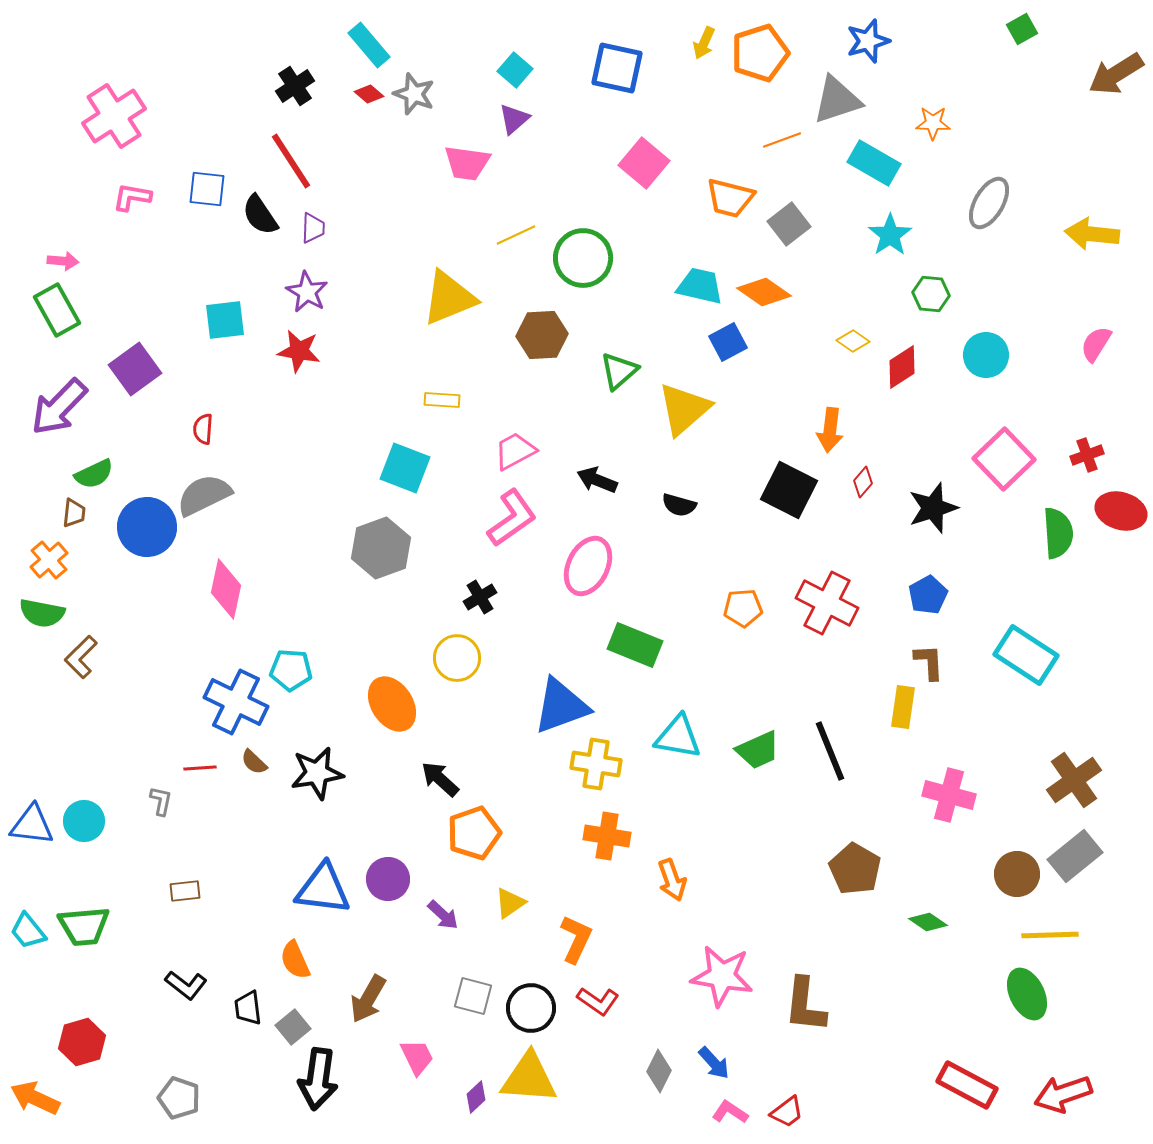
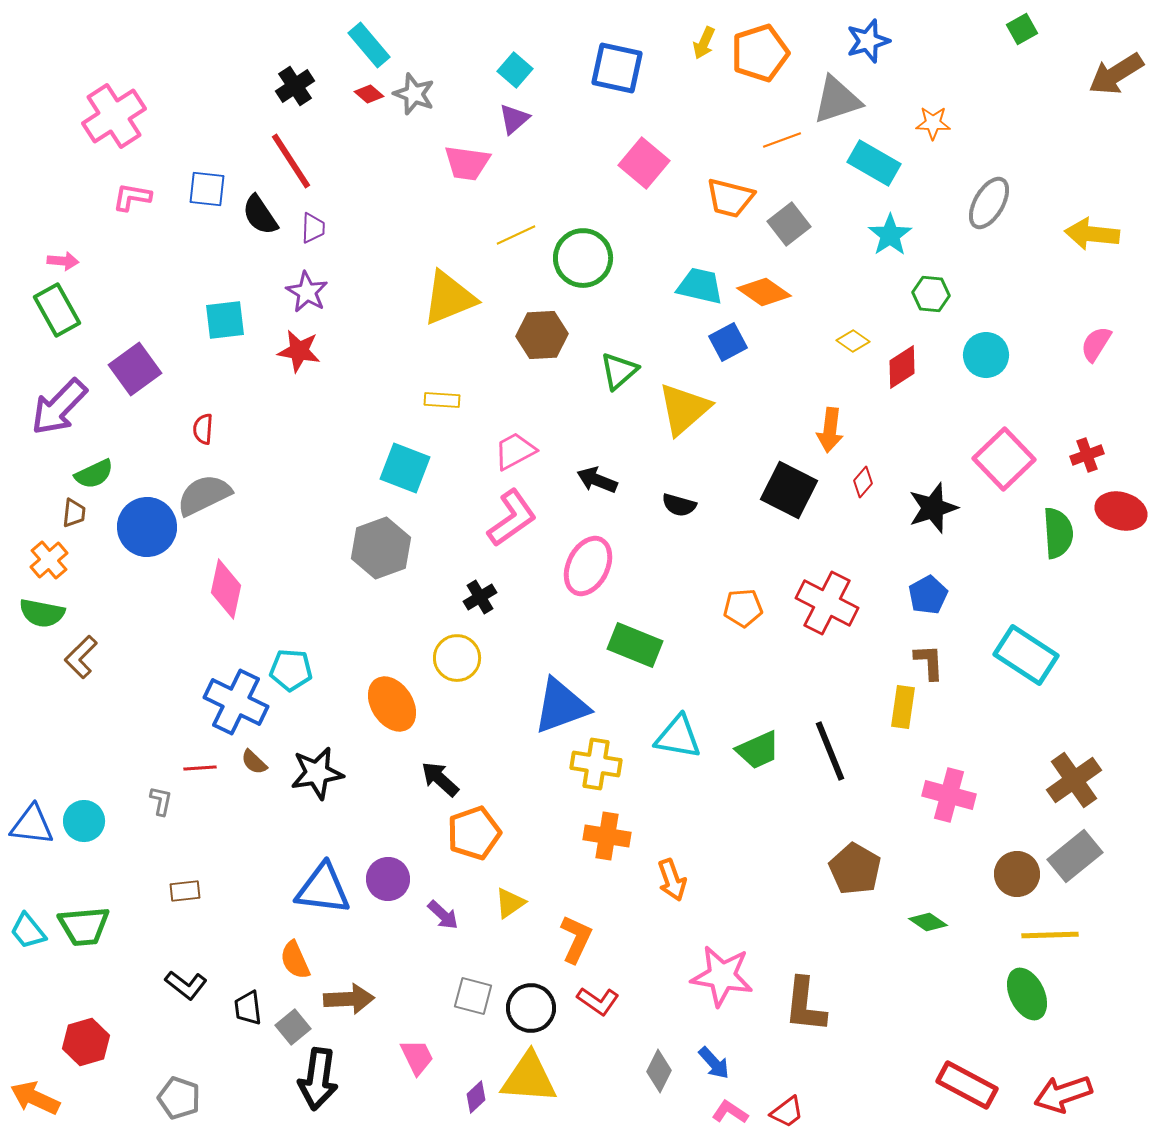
brown arrow at (368, 999): moved 19 px left; rotated 123 degrees counterclockwise
red hexagon at (82, 1042): moved 4 px right
